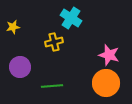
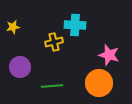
cyan cross: moved 4 px right, 7 px down; rotated 30 degrees counterclockwise
orange circle: moved 7 px left
